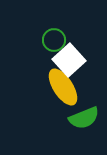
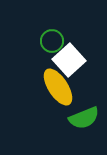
green circle: moved 2 px left, 1 px down
yellow ellipse: moved 5 px left
